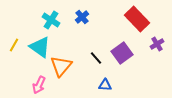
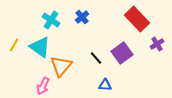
pink arrow: moved 4 px right, 1 px down
